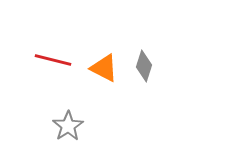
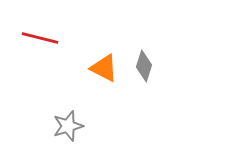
red line: moved 13 px left, 22 px up
gray star: rotated 16 degrees clockwise
